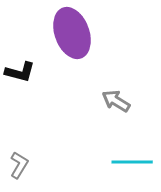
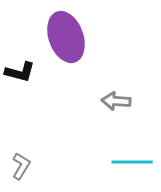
purple ellipse: moved 6 px left, 4 px down
gray arrow: rotated 28 degrees counterclockwise
gray L-shape: moved 2 px right, 1 px down
